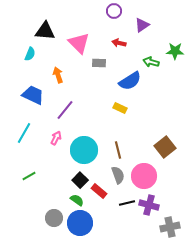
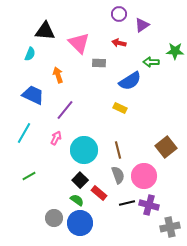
purple circle: moved 5 px right, 3 px down
green arrow: rotated 14 degrees counterclockwise
brown square: moved 1 px right
red rectangle: moved 2 px down
